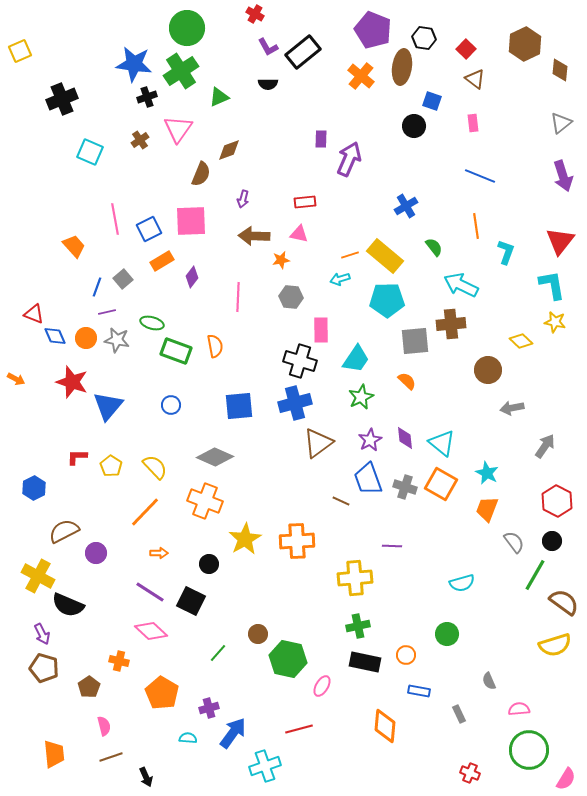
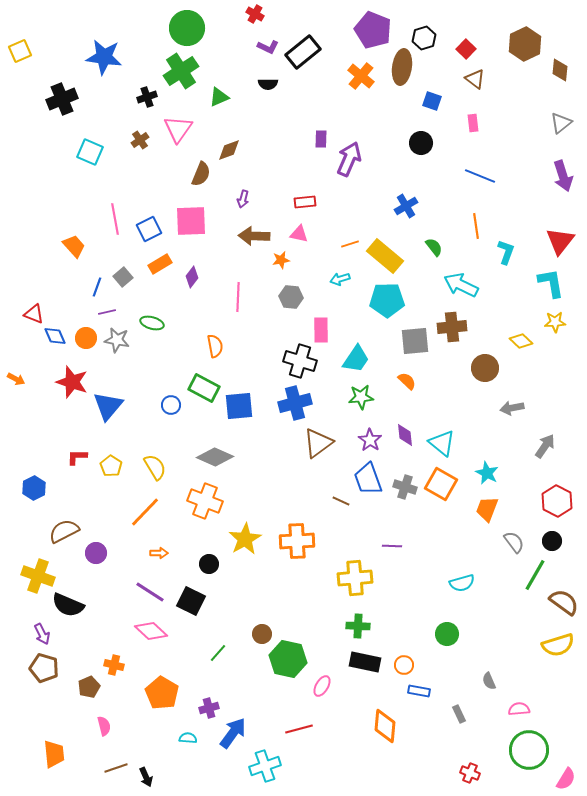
black hexagon at (424, 38): rotated 25 degrees counterclockwise
purple L-shape at (268, 47): rotated 35 degrees counterclockwise
blue star at (134, 64): moved 30 px left, 7 px up
black circle at (414, 126): moved 7 px right, 17 px down
orange line at (350, 255): moved 11 px up
orange rectangle at (162, 261): moved 2 px left, 3 px down
gray square at (123, 279): moved 2 px up
cyan L-shape at (552, 285): moved 1 px left, 2 px up
yellow star at (555, 322): rotated 15 degrees counterclockwise
brown cross at (451, 324): moved 1 px right, 3 px down
green rectangle at (176, 351): moved 28 px right, 37 px down; rotated 8 degrees clockwise
brown circle at (488, 370): moved 3 px left, 2 px up
green star at (361, 397): rotated 20 degrees clockwise
purple diamond at (405, 438): moved 3 px up
purple star at (370, 440): rotated 10 degrees counterclockwise
yellow semicircle at (155, 467): rotated 12 degrees clockwise
yellow cross at (38, 576): rotated 8 degrees counterclockwise
green cross at (358, 626): rotated 15 degrees clockwise
brown circle at (258, 634): moved 4 px right
yellow semicircle at (555, 645): moved 3 px right
orange circle at (406, 655): moved 2 px left, 10 px down
orange cross at (119, 661): moved 5 px left, 4 px down
brown pentagon at (89, 687): rotated 10 degrees clockwise
brown line at (111, 757): moved 5 px right, 11 px down
